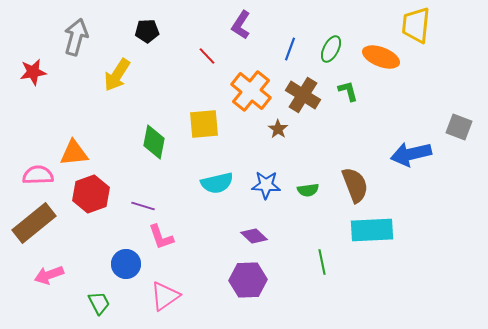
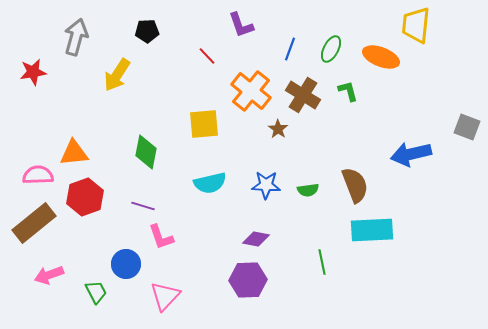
purple L-shape: rotated 52 degrees counterclockwise
gray square: moved 8 px right
green diamond: moved 8 px left, 10 px down
cyan semicircle: moved 7 px left
red hexagon: moved 6 px left, 3 px down
purple diamond: moved 2 px right, 3 px down; rotated 32 degrees counterclockwise
pink triangle: rotated 12 degrees counterclockwise
green trapezoid: moved 3 px left, 11 px up
